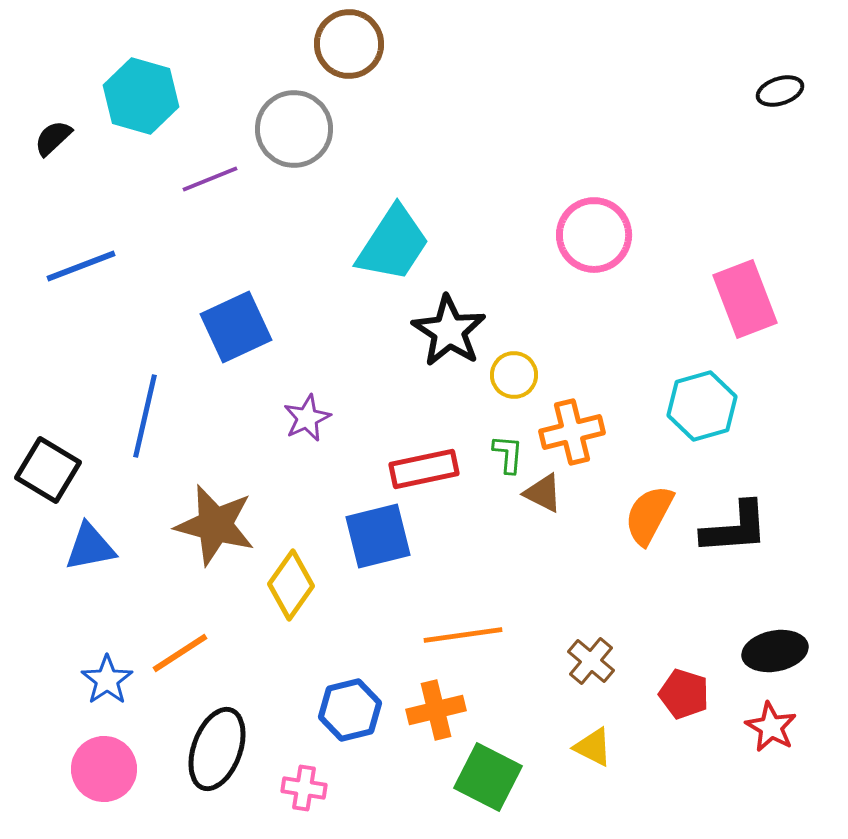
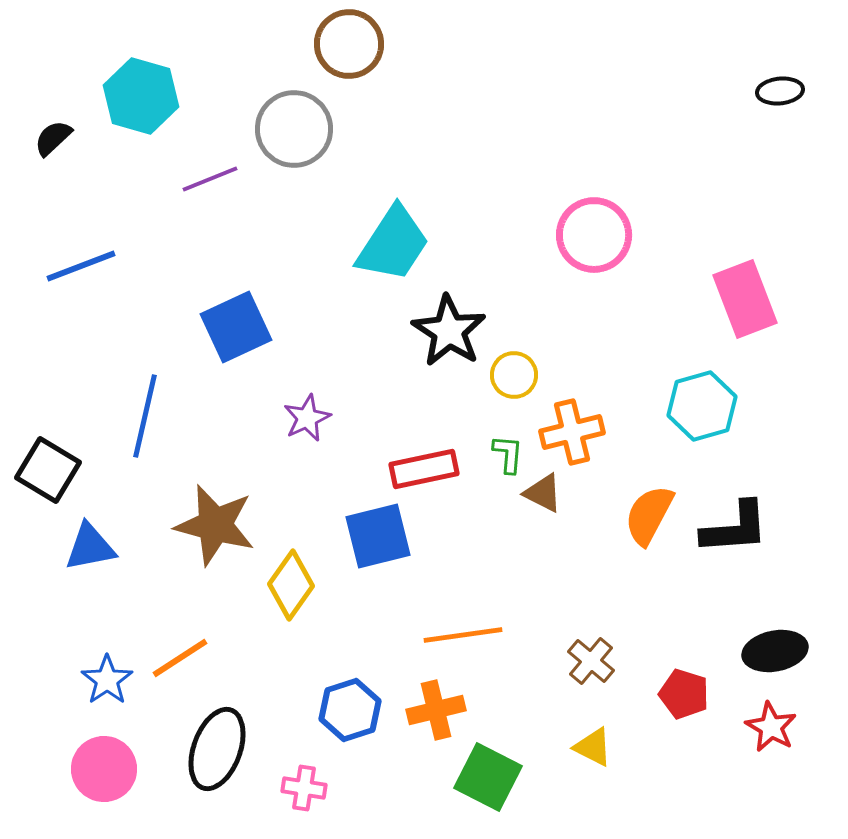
black ellipse at (780, 91): rotated 12 degrees clockwise
orange line at (180, 653): moved 5 px down
blue hexagon at (350, 710): rotated 4 degrees counterclockwise
